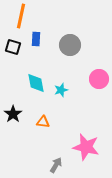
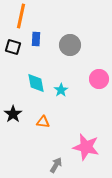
cyan star: rotated 16 degrees counterclockwise
